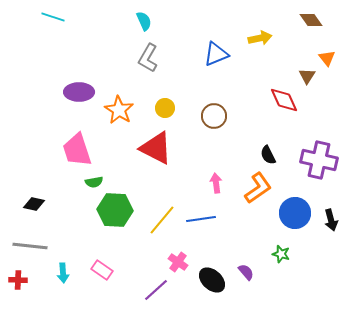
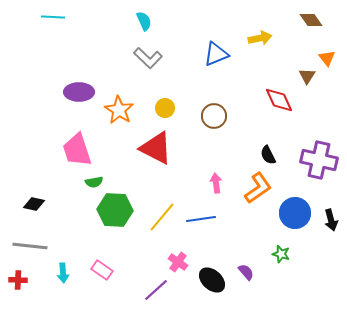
cyan line: rotated 15 degrees counterclockwise
gray L-shape: rotated 76 degrees counterclockwise
red diamond: moved 5 px left
yellow line: moved 3 px up
